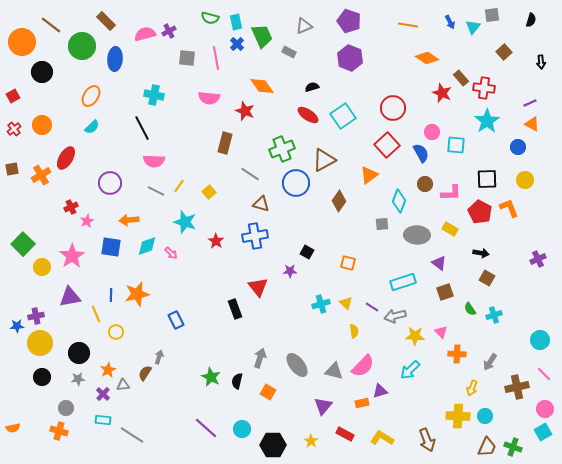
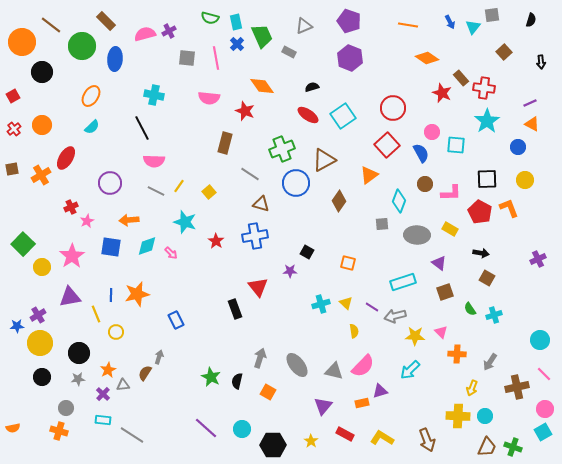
purple cross at (36, 316): moved 2 px right, 1 px up; rotated 21 degrees counterclockwise
